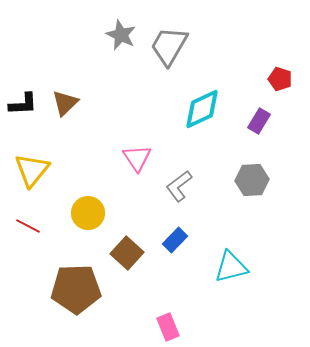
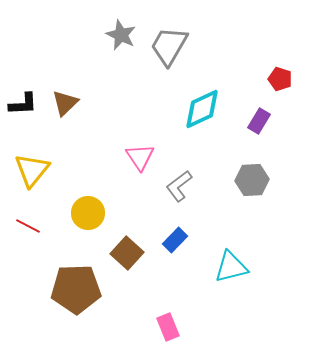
pink triangle: moved 3 px right, 1 px up
